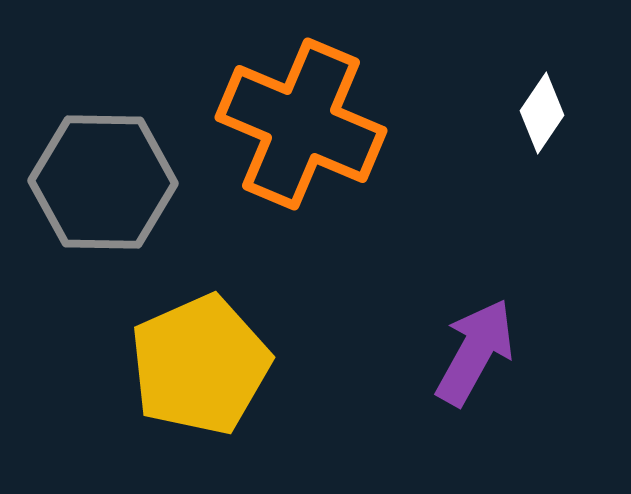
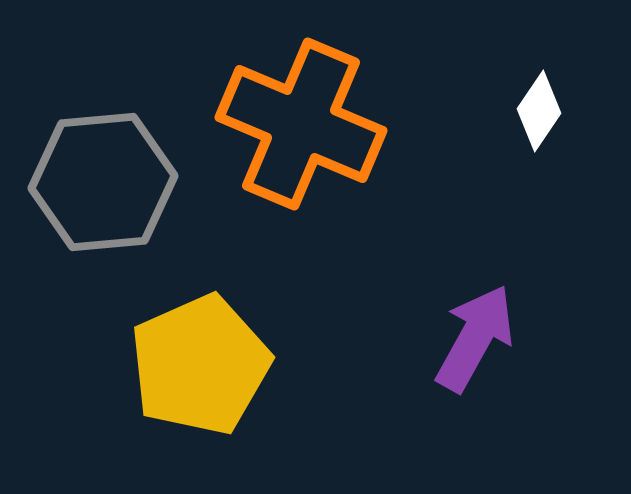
white diamond: moved 3 px left, 2 px up
gray hexagon: rotated 6 degrees counterclockwise
purple arrow: moved 14 px up
